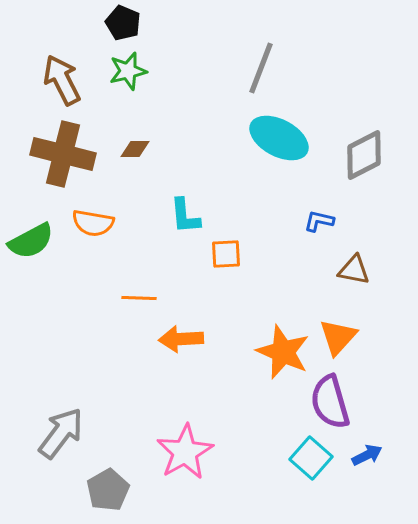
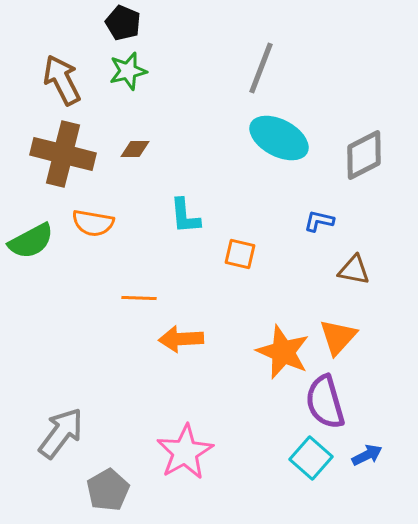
orange square: moved 14 px right; rotated 16 degrees clockwise
purple semicircle: moved 5 px left
